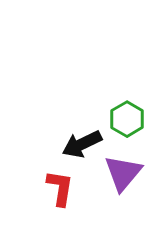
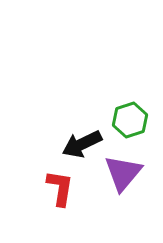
green hexagon: moved 3 px right, 1 px down; rotated 12 degrees clockwise
